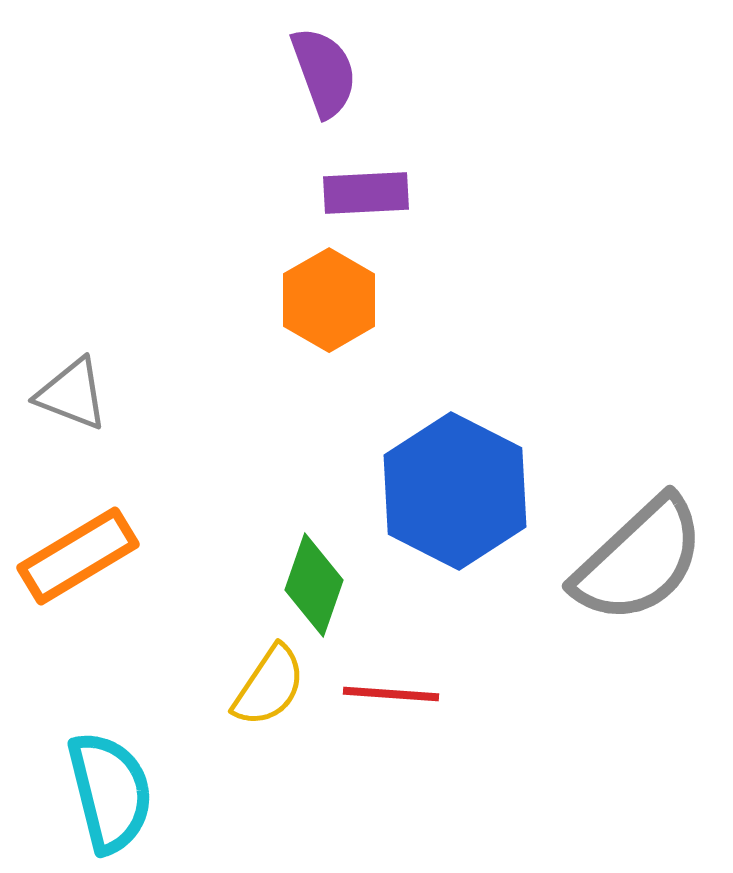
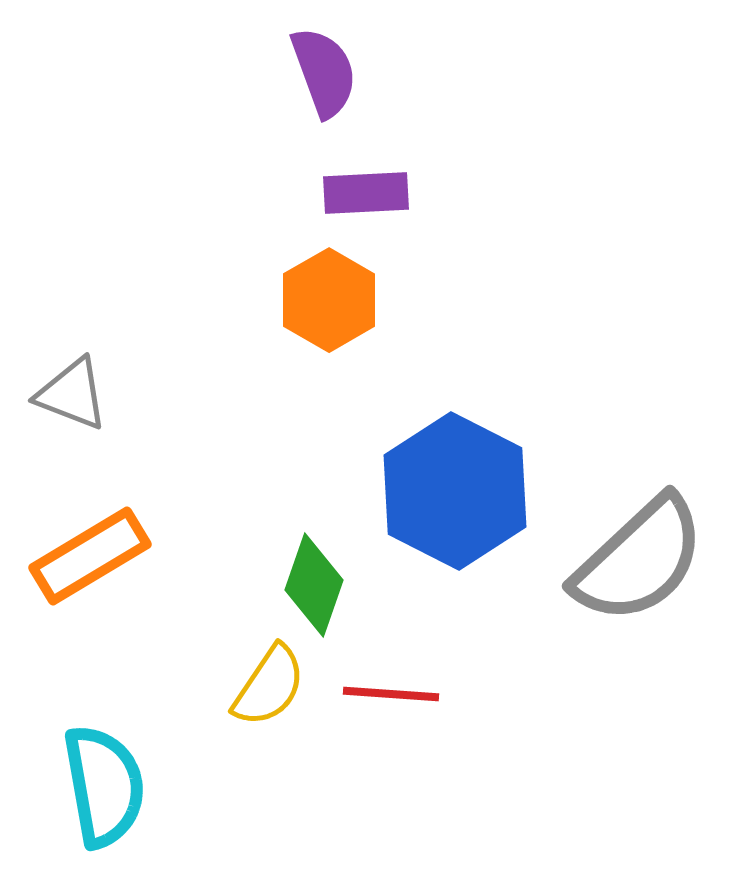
orange rectangle: moved 12 px right
cyan semicircle: moved 6 px left, 6 px up; rotated 4 degrees clockwise
